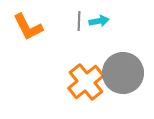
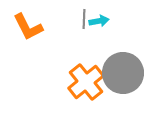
gray line: moved 5 px right, 2 px up
